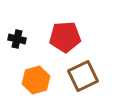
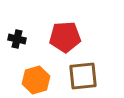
brown square: rotated 20 degrees clockwise
